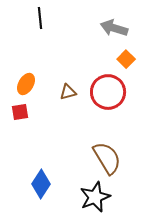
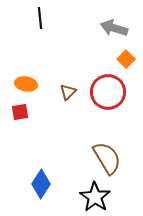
orange ellipse: rotated 70 degrees clockwise
brown triangle: rotated 30 degrees counterclockwise
black star: rotated 16 degrees counterclockwise
